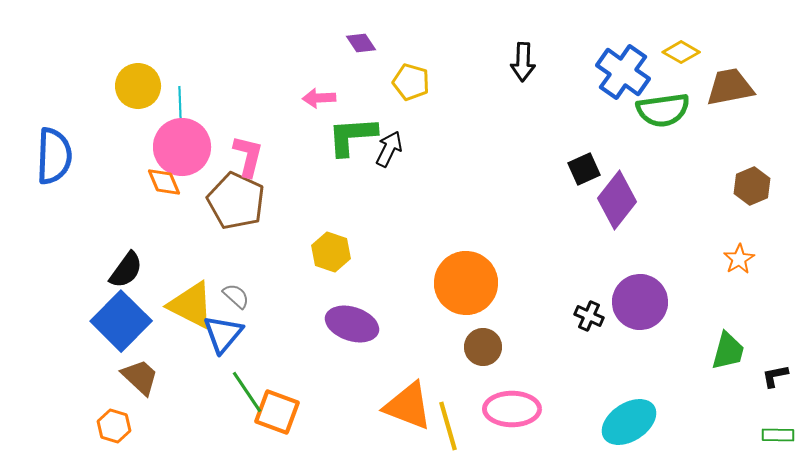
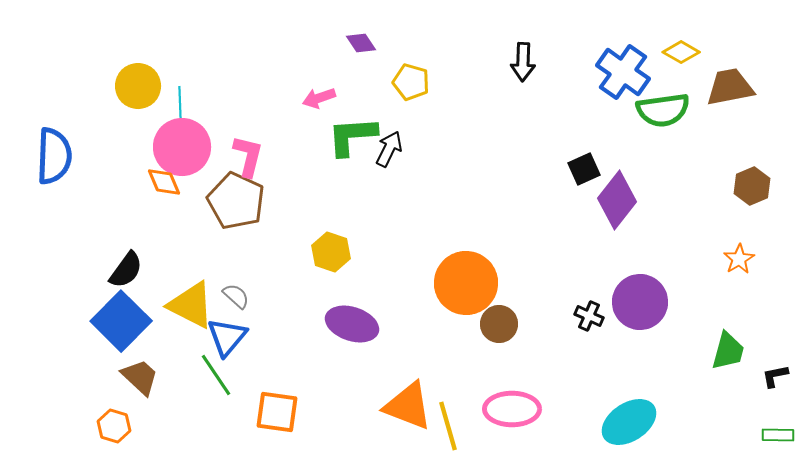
pink arrow at (319, 98): rotated 16 degrees counterclockwise
blue triangle at (223, 334): moved 4 px right, 3 px down
brown circle at (483, 347): moved 16 px right, 23 px up
green line at (247, 392): moved 31 px left, 17 px up
orange square at (277, 412): rotated 12 degrees counterclockwise
